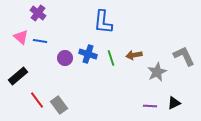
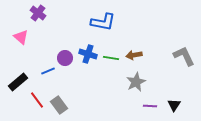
blue L-shape: rotated 85 degrees counterclockwise
blue line: moved 8 px right, 30 px down; rotated 32 degrees counterclockwise
green line: rotated 63 degrees counterclockwise
gray star: moved 21 px left, 10 px down
black rectangle: moved 6 px down
black triangle: moved 2 px down; rotated 32 degrees counterclockwise
